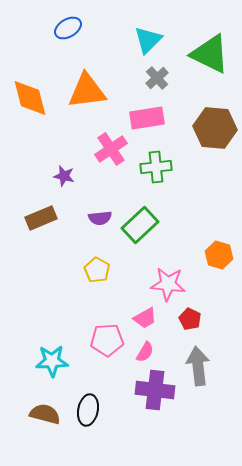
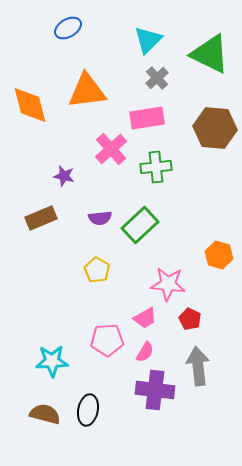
orange diamond: moved 7 px down
pink cross: rotated 8 degrees counterclockwise
